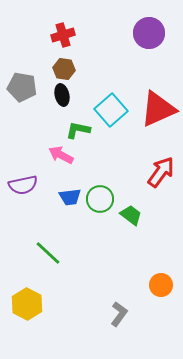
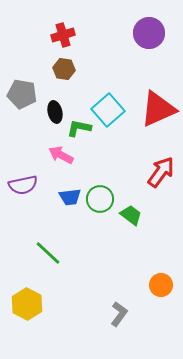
gray pentagon: moved 7 px down
black ellipse: moved 7 px left, 17 px down
cyan square: moved 3 px left
green L-shape: moved 1 px right, 2 px up
